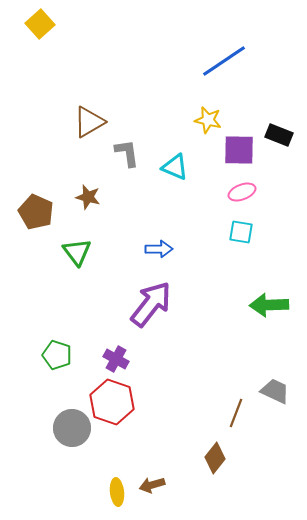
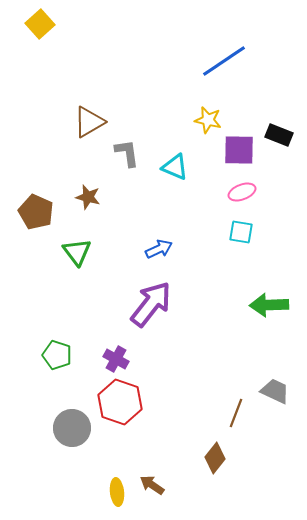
blue arrow: rotated 24 degrees counterclockwise
red hexagon: moved 8 px right
brown arrow: rotated 50 degrees clockwise
